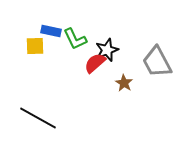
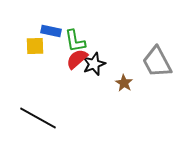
green L-shape: moved 2 px down; rotated 15 degrees clockwise
black star: moved 13 px left, 14 px down
red semicircle: moved 18 px left, 4 px up
